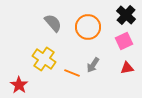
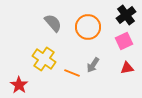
black cross: rotated 12 degrees clockwise
